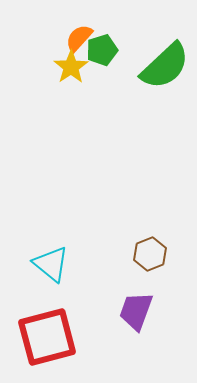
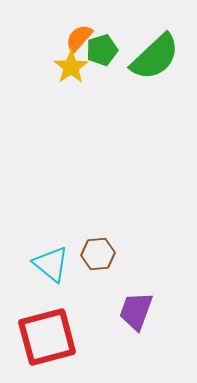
green semicircle: moved 10 px left, 9 px up
brown hexagon: moved 52 px left; rotated 16 degrees clockwise
